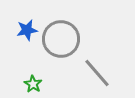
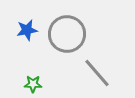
gray circle: moved 6 px right, 5 px up
green star: rotated 30 degrees counterclockwise
